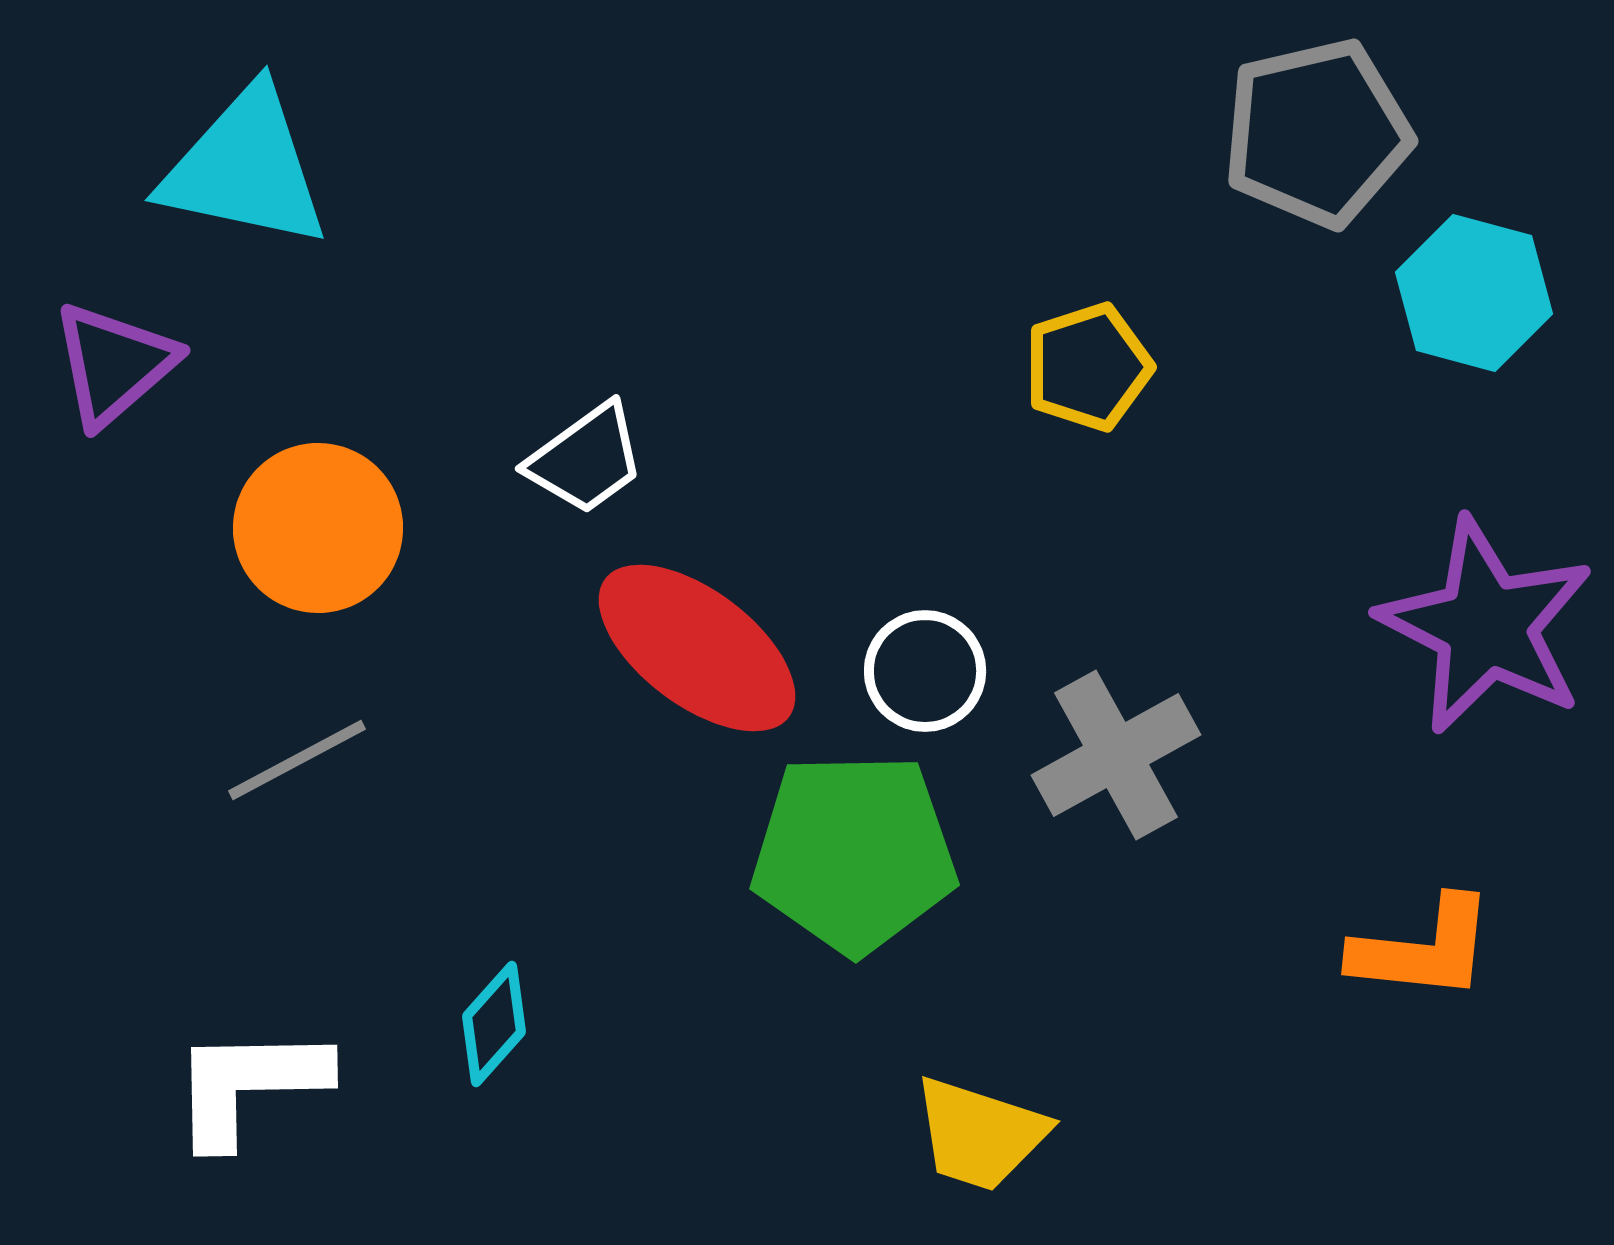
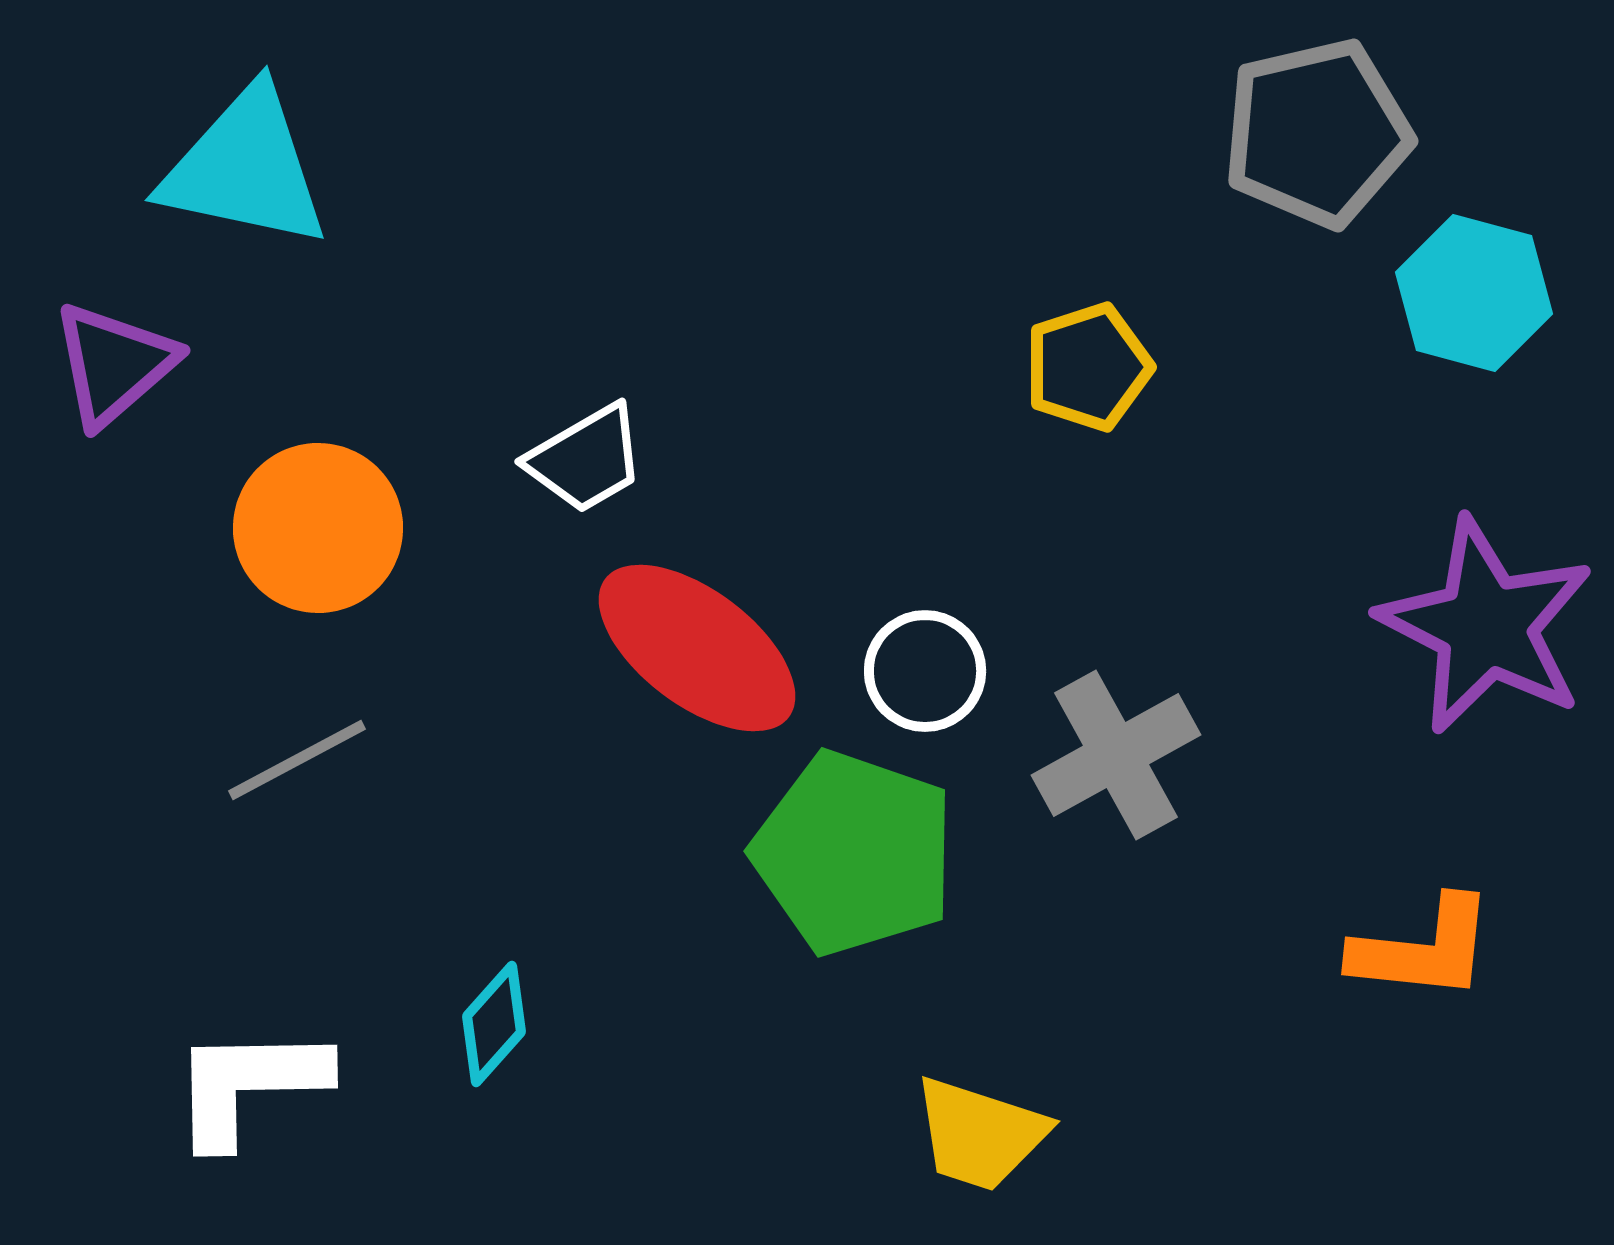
white trapezoid: rotated 6 degrees clockwise
green pentagon: rotated 20 degrees clockwise
